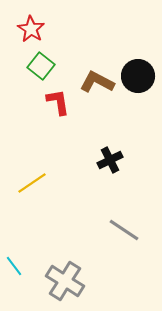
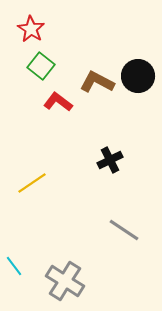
red L-shape: rotated 44 degrees counterclockwise
